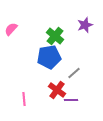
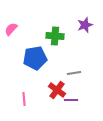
green cross: rotated 36 degrees counterclockwise
blue pentagon: moved 14 px left, 1 px down
gray line: rotated 32 degrees clockwise
